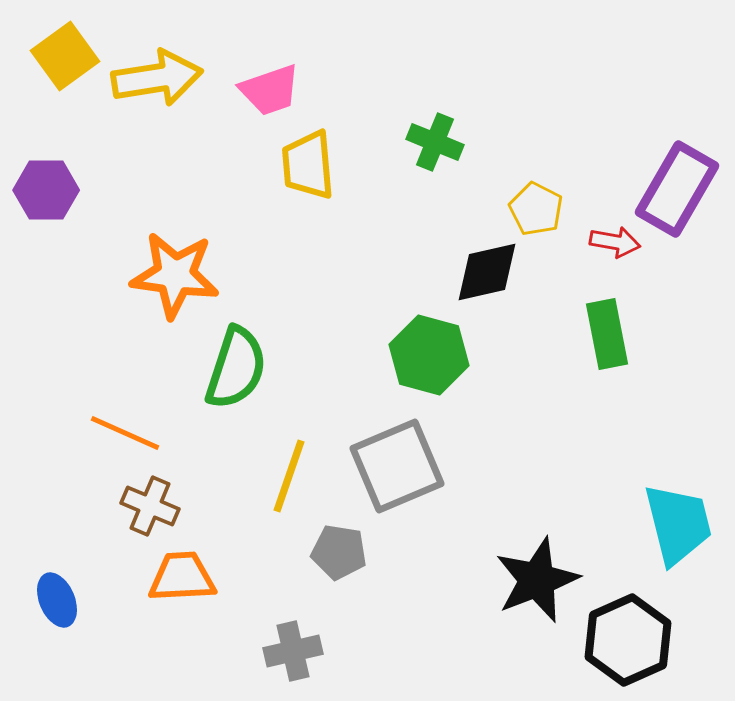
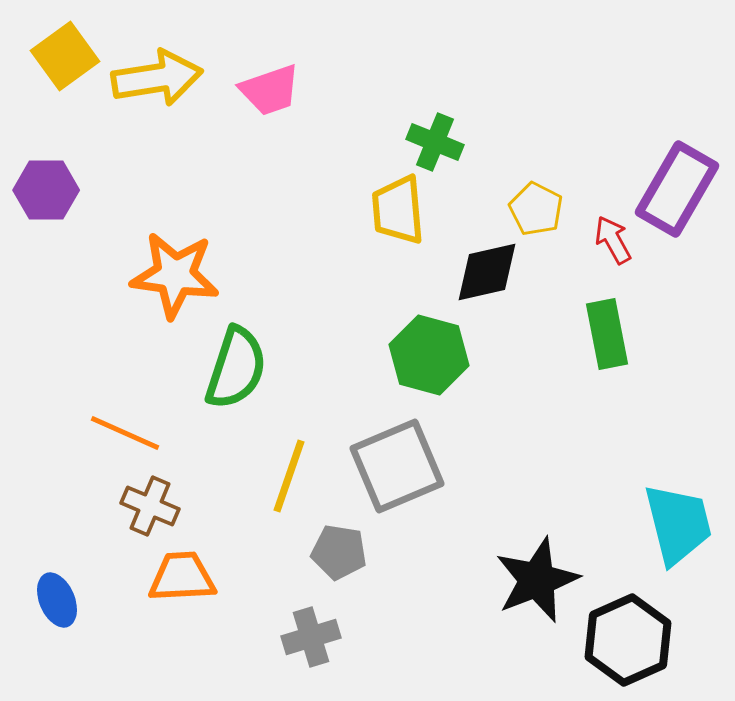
yellow trapezoid: moved 90 px right, 45 px down
red arrow: moved 2 px left, 2 px up; rotated 129 degrees counterclockwise
gray cross: moved 18 px right, 14 px up; rotated 4 degrees counterclockwise
